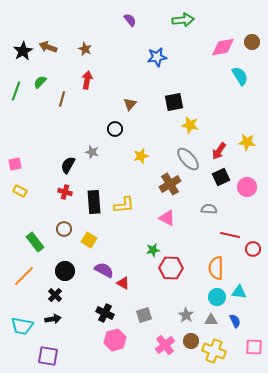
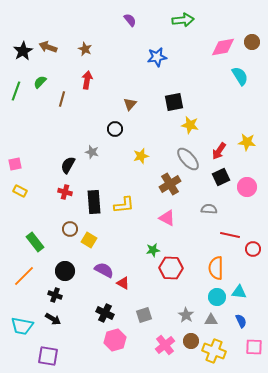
brown circle at (64, 229): moved 6 px right
black cross at (55, 295): rotated 24 degrees counterclockwise
black arrow at (53, 319): rotated 42 degrees clockwise
blue semicircle at (235, 321): moved 6 px right
